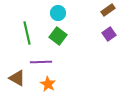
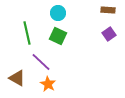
brown rectangle: rotated 40 degrees clockwise
green square: rotated 12 degrees counterclockwise
purple line: rotated 45 degrees clockwise
